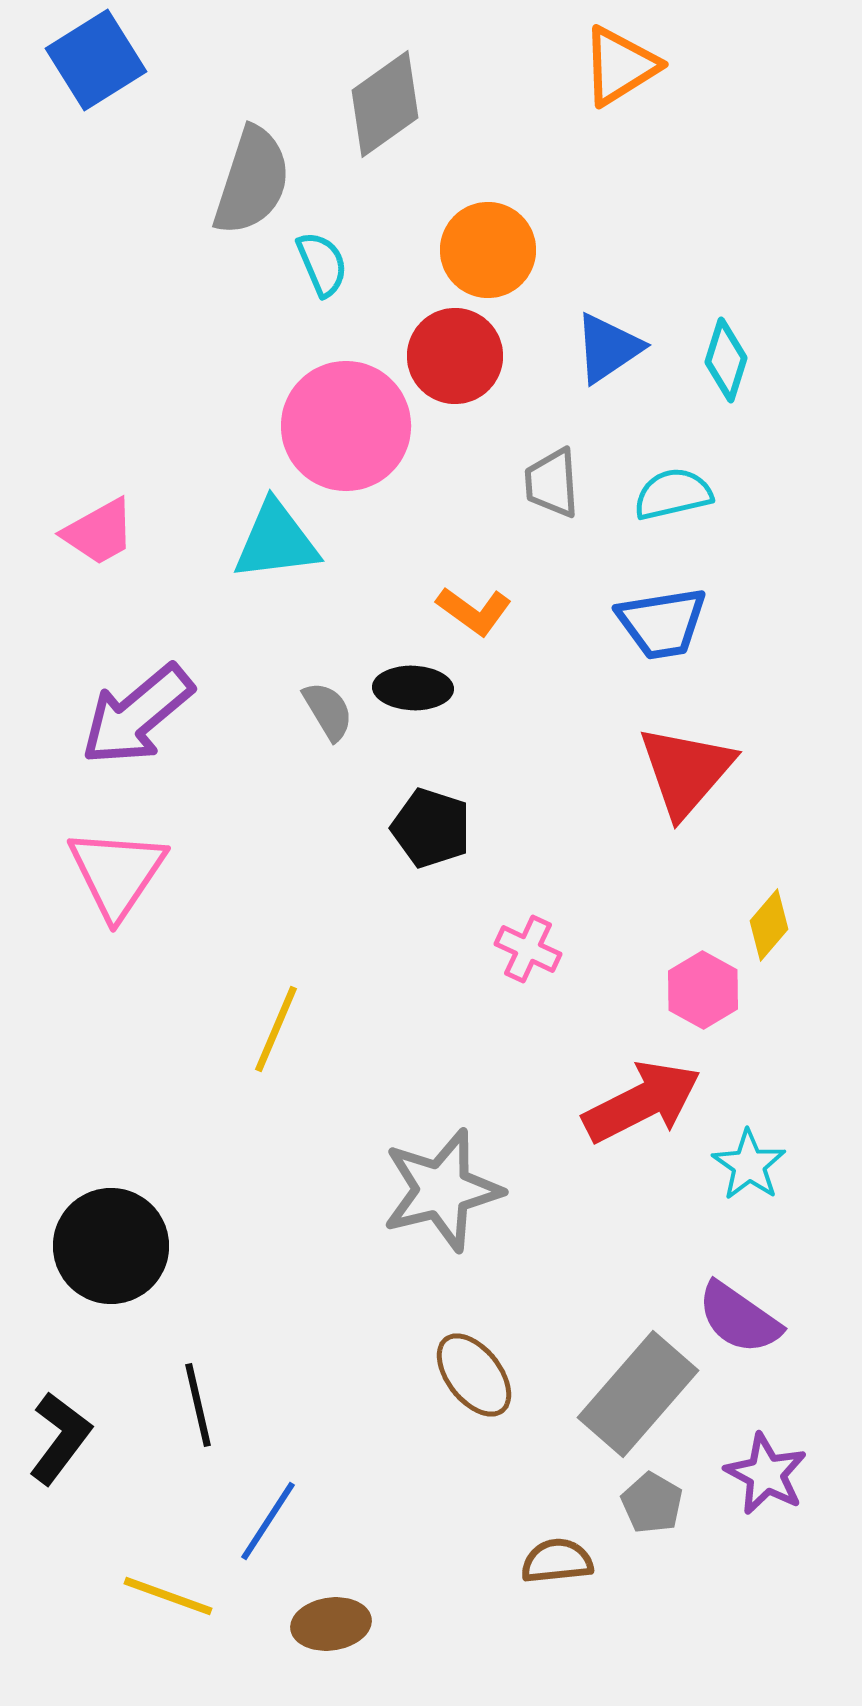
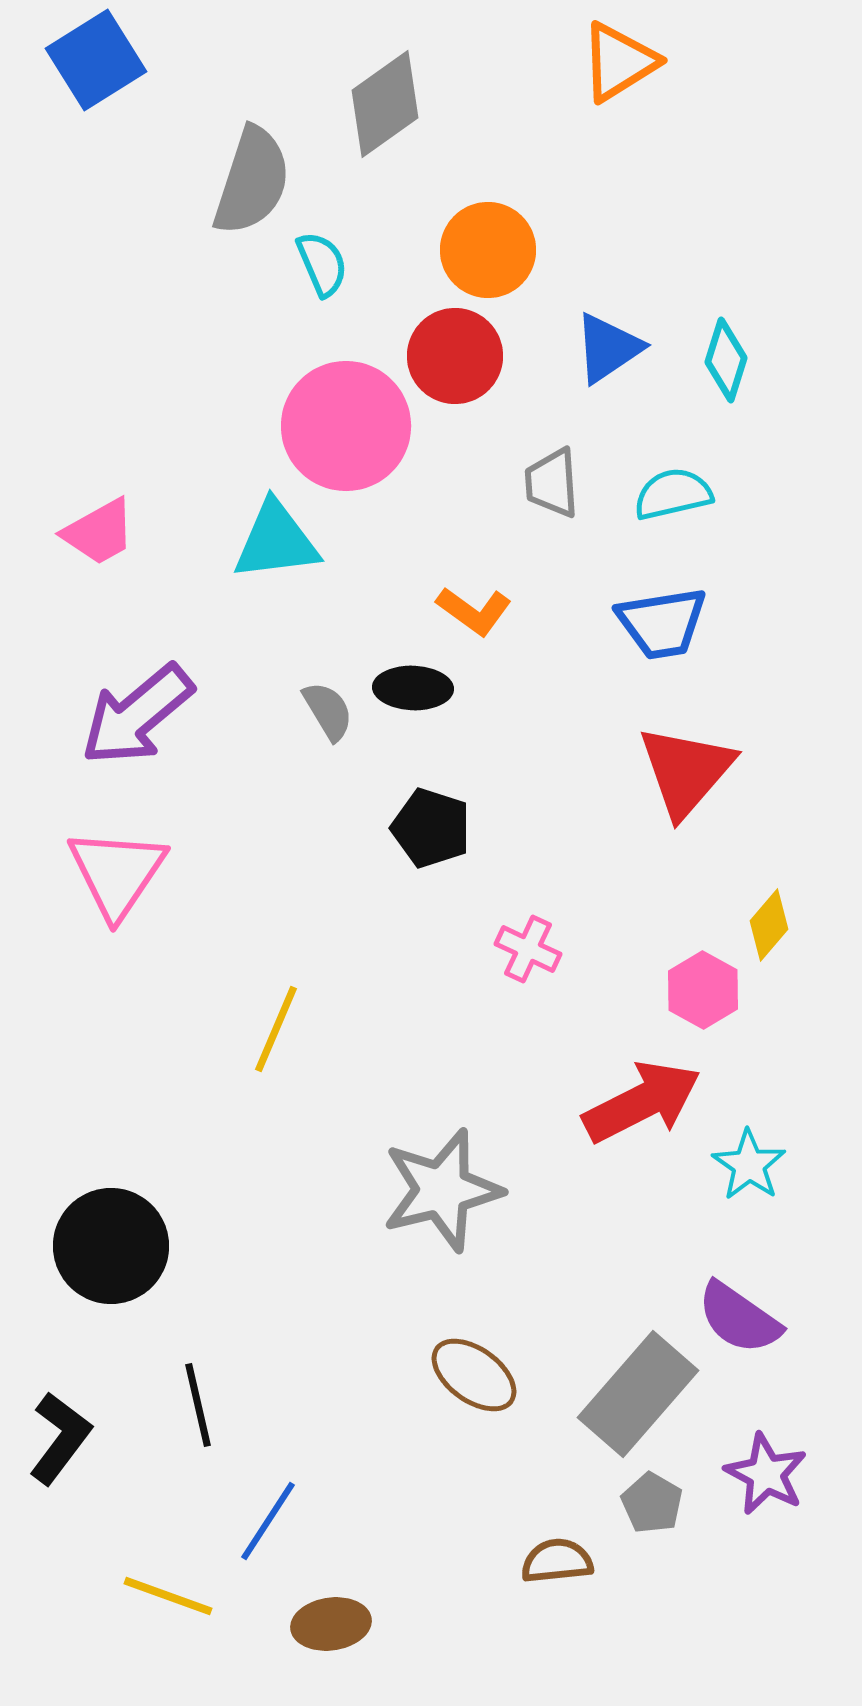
orange triangle at (620, 66): moved 1 px left, 4 px up
brown ellipse at (474, 1375): rotated 16 degrees counterclockwise
